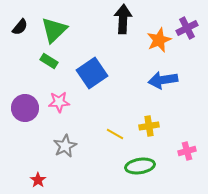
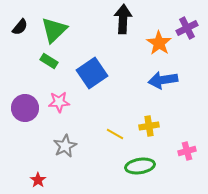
orange star: moved 3 px down; rotated 15 degrees counterclockwise
